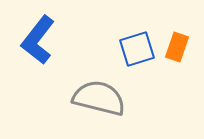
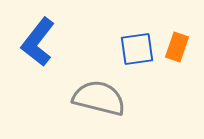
blue L-shape: moved 2 px down
blue square: rotated 9 degrees clockwise
